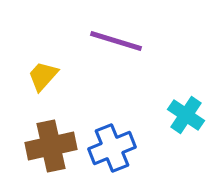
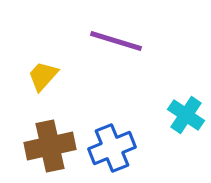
brown cross: moved 1 px left
